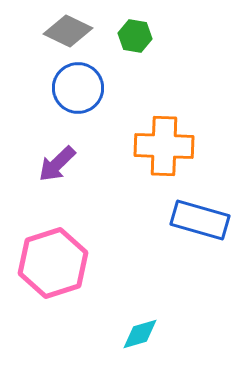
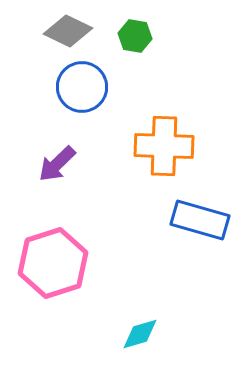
blue circle: moved 4 px right, 1 px up
